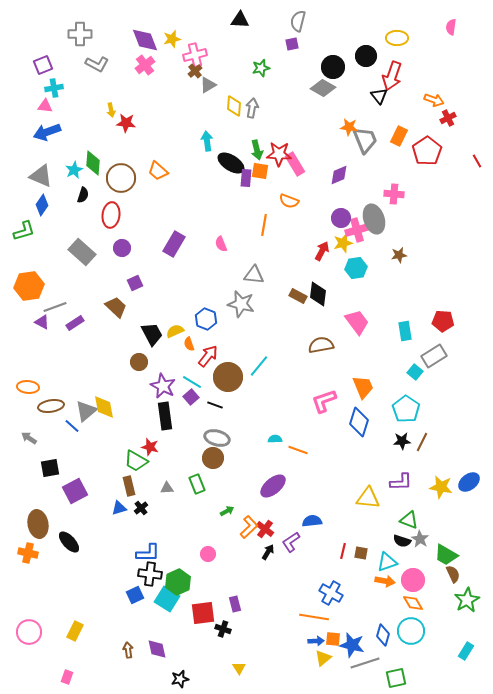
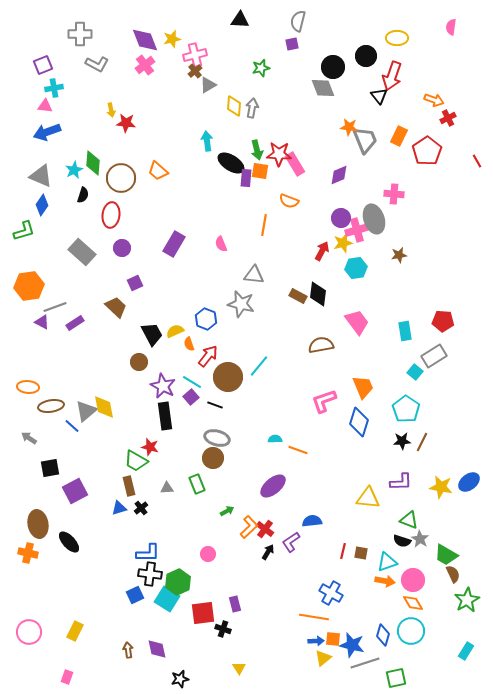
gray diamond at (323, 88): rotated 40 degrees clockwise
